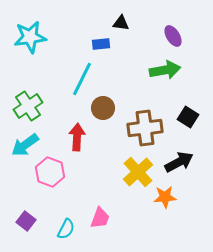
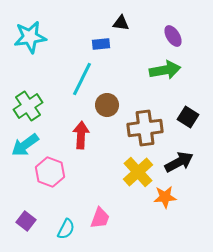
brown circle: moved 4 px right, 3 px up
red arrow: moved 4 px right, 2 px up
